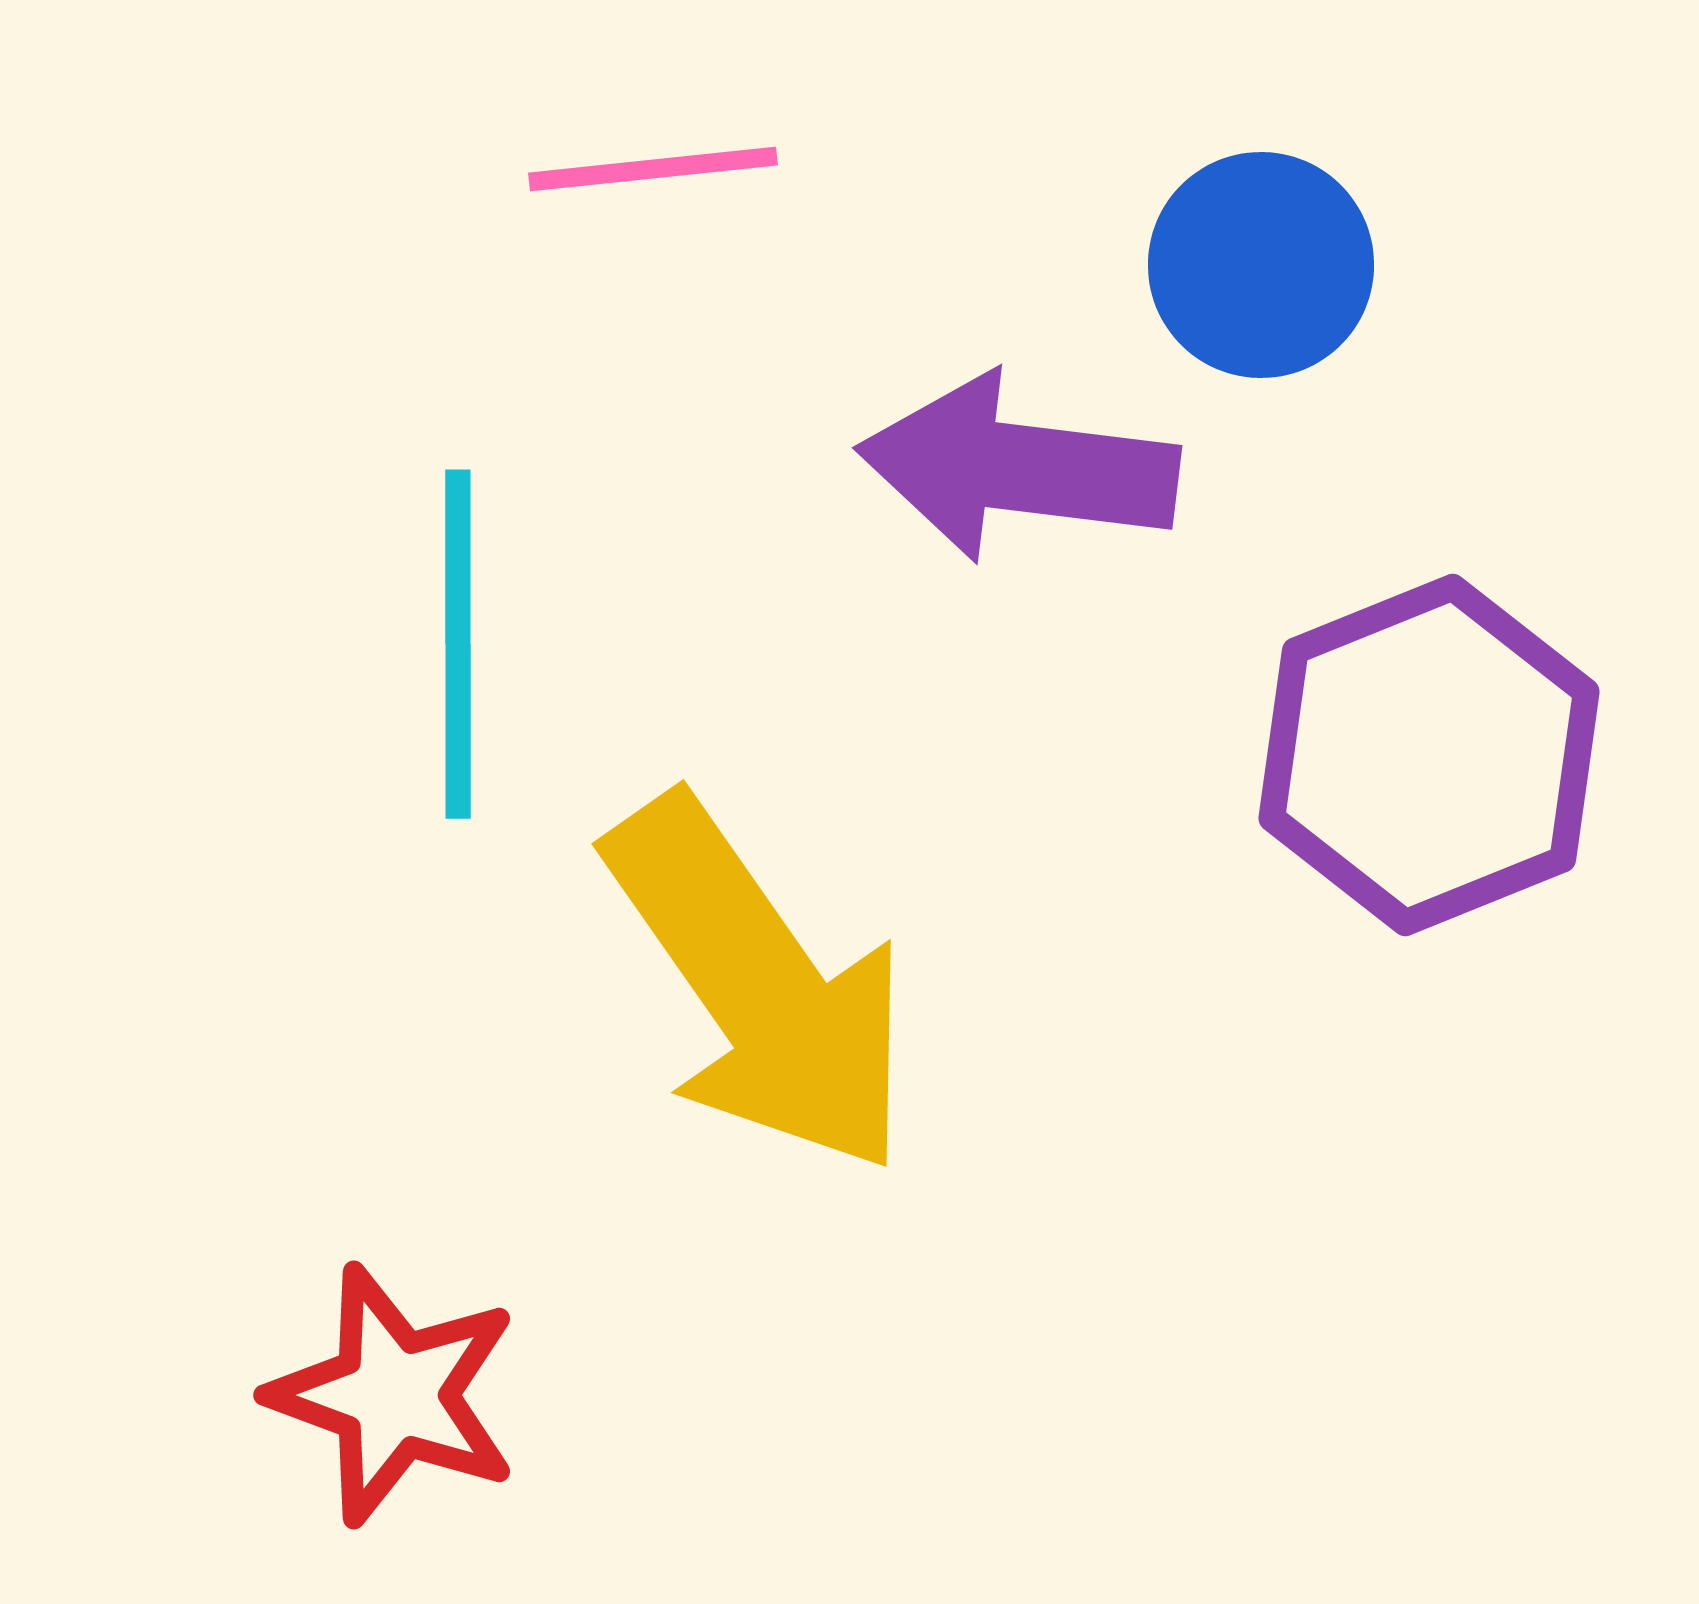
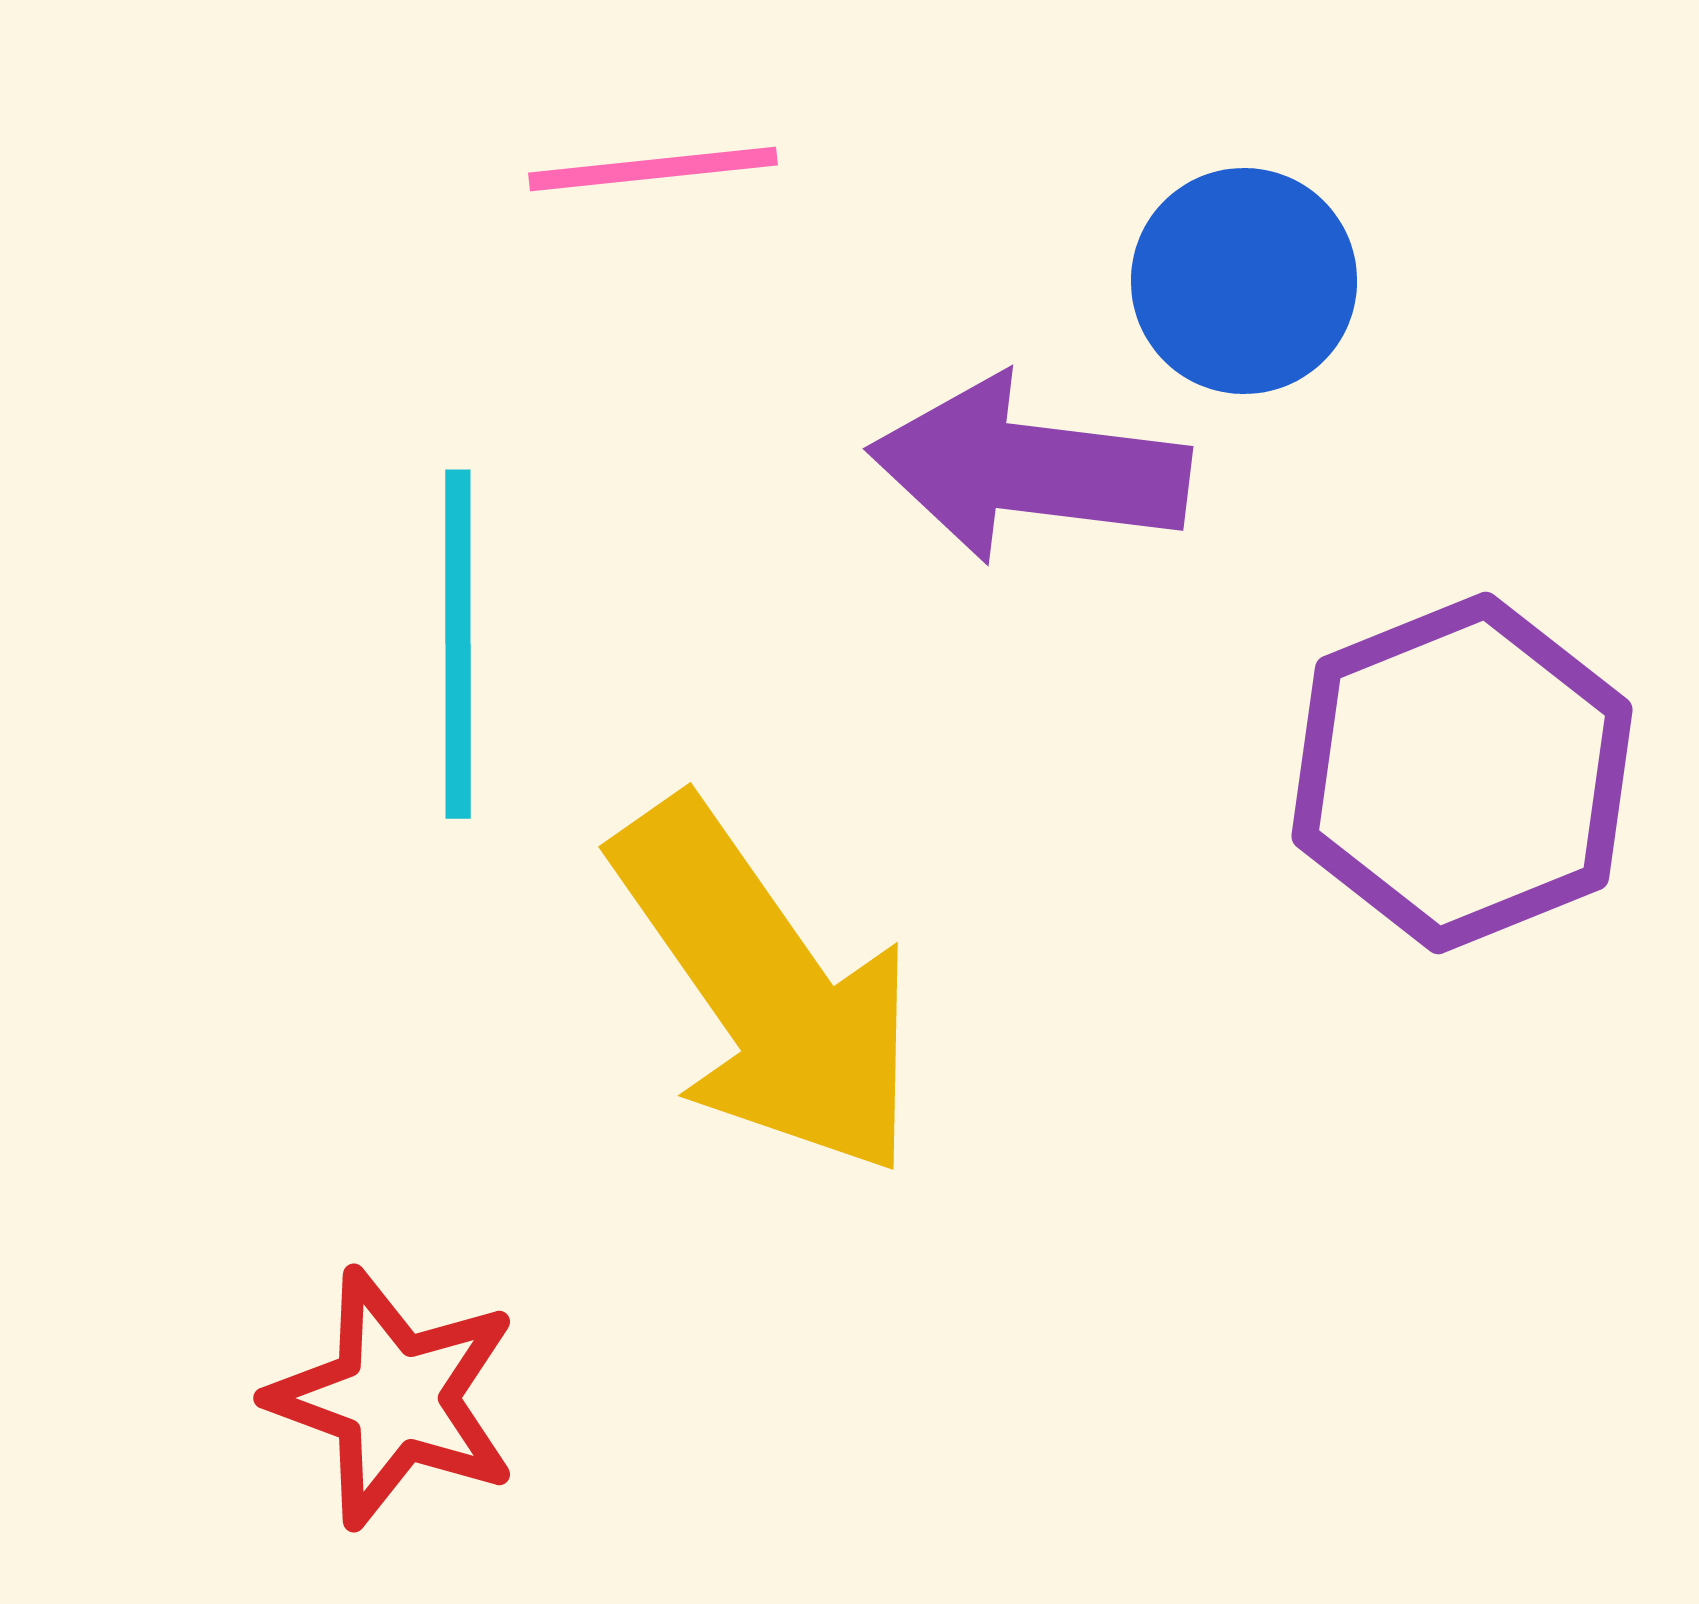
blue circle: moved 17 px left, 16 px down
purple arrow: moved 11 px right, 1 px down
purple hexagon: moved 33 px right, 18 px down
yellow arrow: moved 7 px right, 3 px down
red star: moved 3 px down
